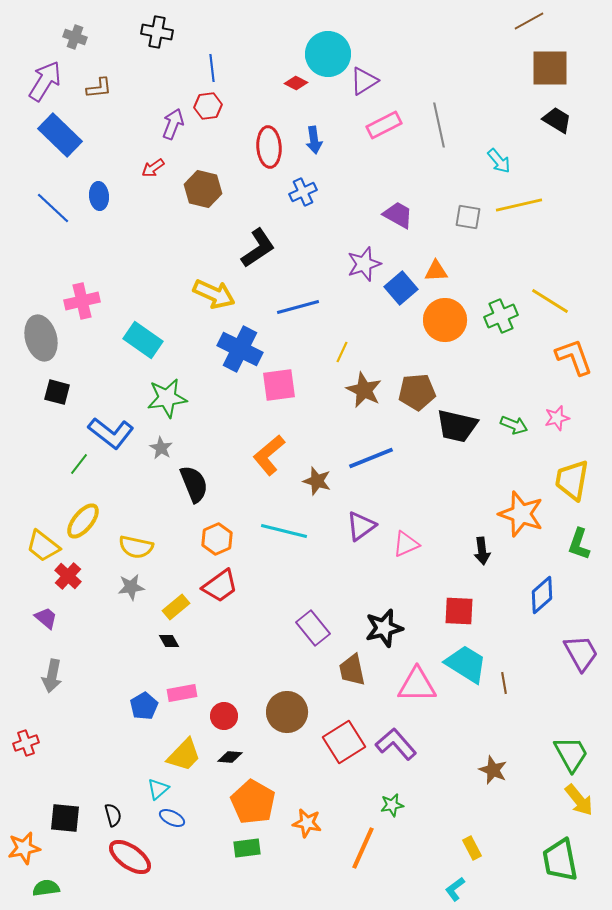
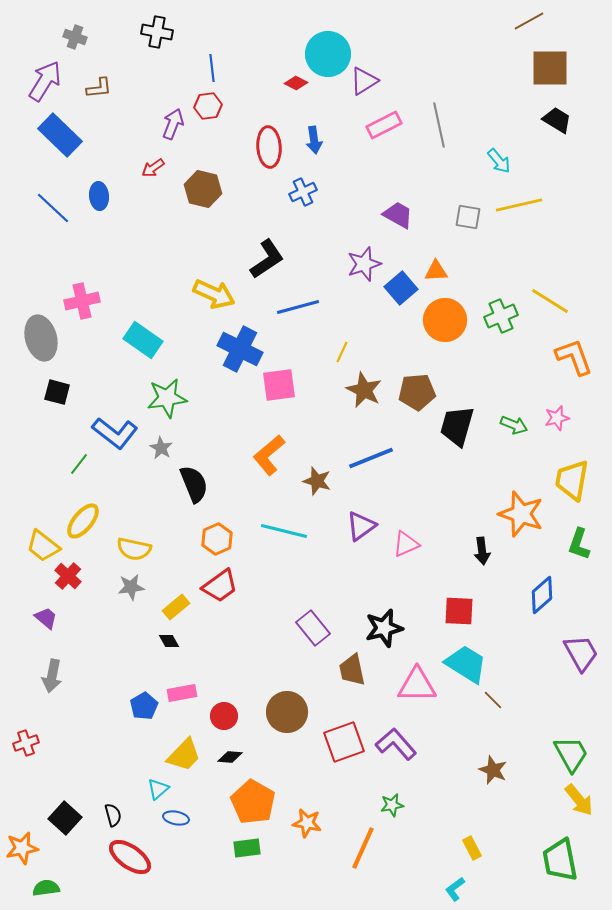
black L-shape at (258, 248): moved 9 px right, 11 px down
black trapezoid at (457, 426): rotated 93 degrees clockwise
blue L-shape at (111, 433): moved 4 px right
yellow semicircle at (136, 547): moved 2 px left, 2 px down
brown line at (504, 683): moved 11 px left, 17 px down; rotated 35 degrees counterclockwise
red square at (344, 742): rotated 12 degrees clockwise
black square at (65, 818): rotated 36 degrees clockwise
blue ellipse at (172, 818): moved 4 px right; rotated 15 degrees counterclockwise
orange star at (24, 848): moved 2 px left
